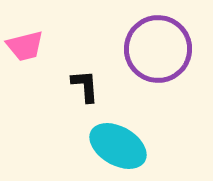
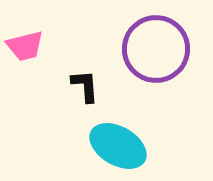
purple circle: moved 2 px left
